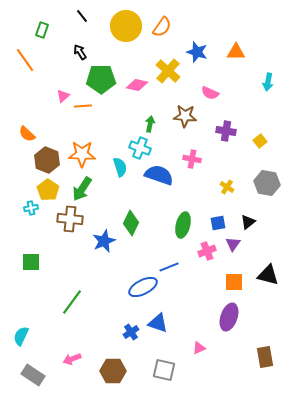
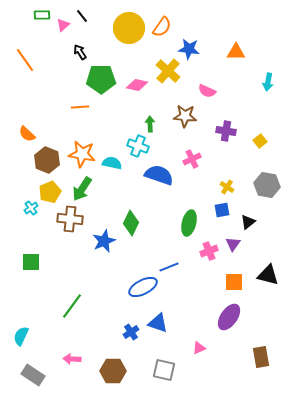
yellow circle at (126, 26): moved 3 px right, 2 px down
green rectangle at (42, 30): moved 15 px up; rotated 70 degrees clockwise
blue star at (197, 52): moved 8 px left, 3 px up; rotated 10 degrees counterclockwise
pink semicircle at (210, 93): moved 3 px left, 2 px up
pink triangle at (63, 96): moved 71 px up
orange line at (83, 106): moved 3 px left, 1 px down
green arrow at (150, 124): rotated 14 degrees counterclockwise
cyan cross at (140, 148): moved 2 px left, 2 px up
orange star at (82, 154): rotated 8 degrees clockwise
pink cross at (192, 159): rotated 36 degrees counterclockwise
cyan semicircle at (120, 167): moved 8 px left, 4 px up; rotated 60 degrees counterclockwise
gray hexagon at (267, 183): moved 2 px down
yellow pentagon at (48, 190): moved 2 px right, 2 px down; rotated 15 degrees clockwise
cyan cross at (31, 208): rotated 24 degrees counterclockwise
blue square at (218, 223): moved 4 px right, 13 px up
green ellipse at (183, 225): moved 6 px right, 2 px up
pink cross at (207, 251): moved 2 px right
green line at (72, 302): moved 4 px down
purple ellipse at (229, 317): rotated 16 degrees clockwise
brown rectangle at (265, 357): moved 4 px left
pink arrow at (72, 359): rotated 24 degrees clockwise
